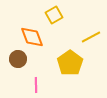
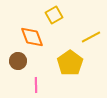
brown circle: moved 2 px down
